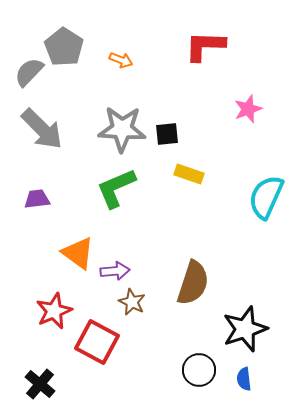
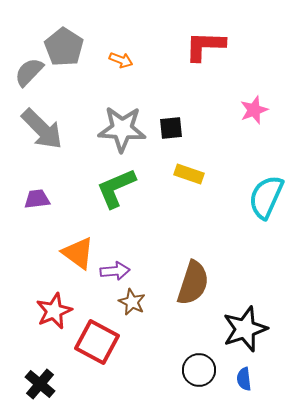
pink star: moved 6 px right, 1 px down
black square: moved 4 px right, 6 px up
